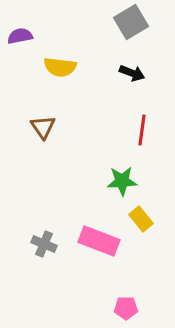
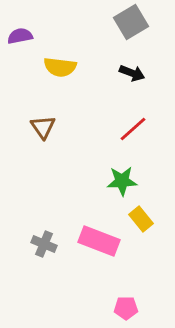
red line: moved 9 px left, 1 px up; rotated 40 degrees clockwise
